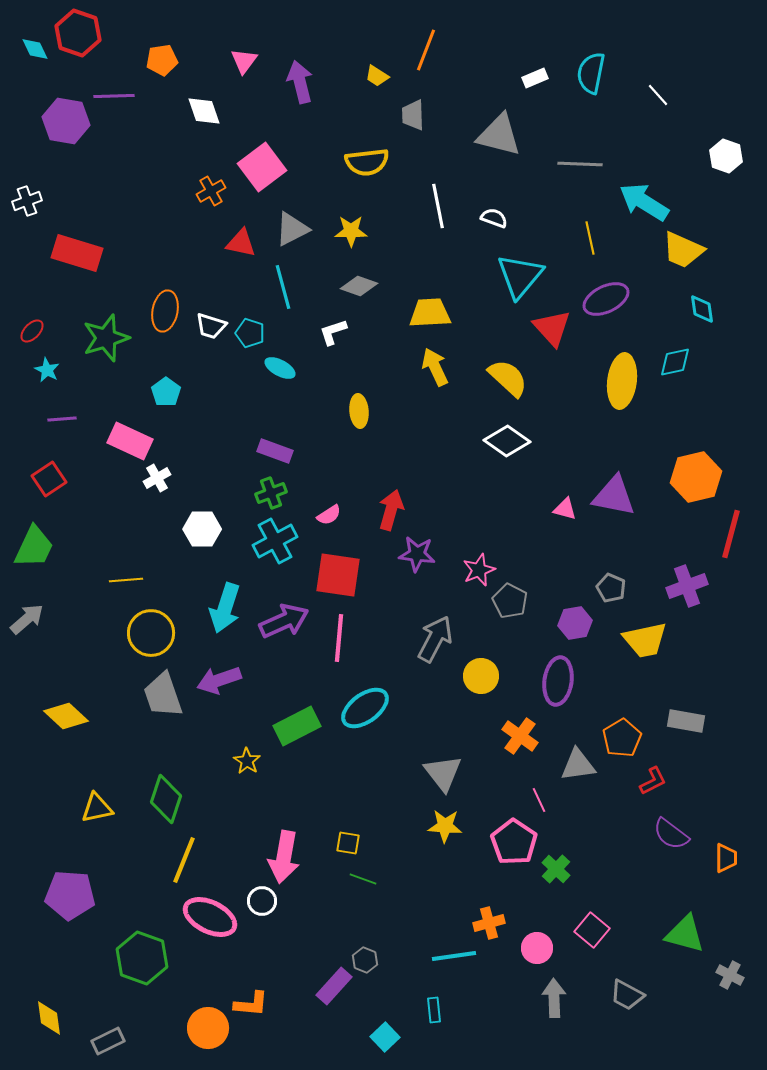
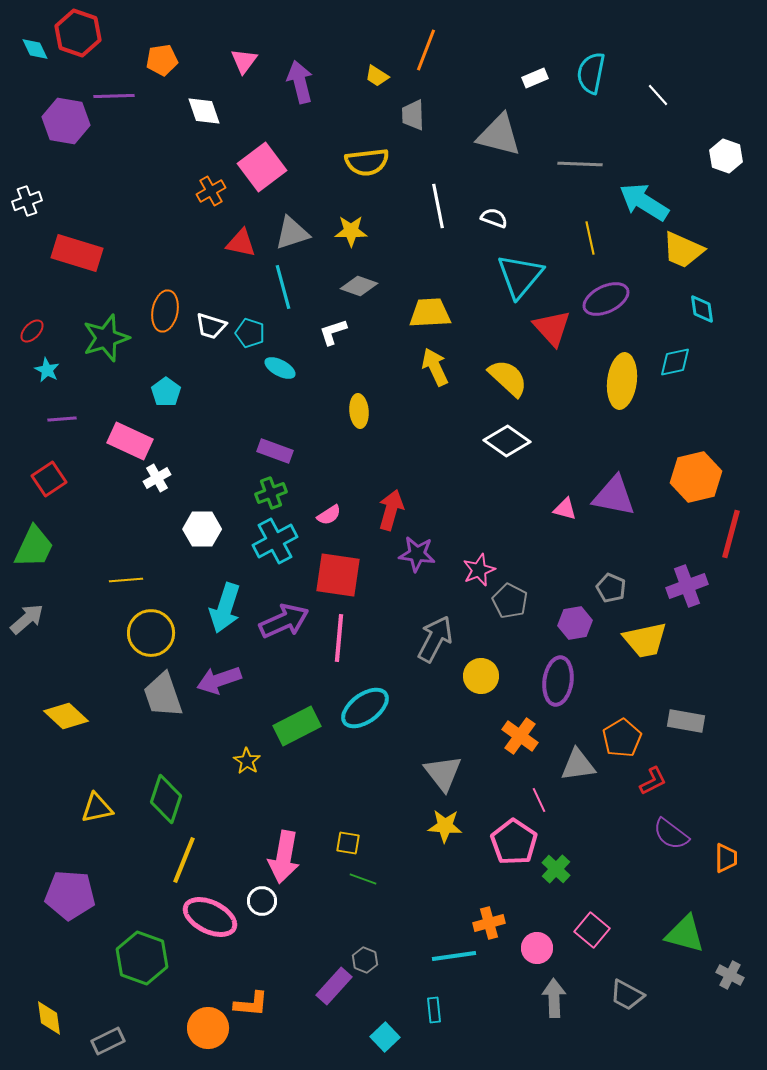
gray triangle at (292, 229): moved 4 px down; rotated 9 degrees clockwise
